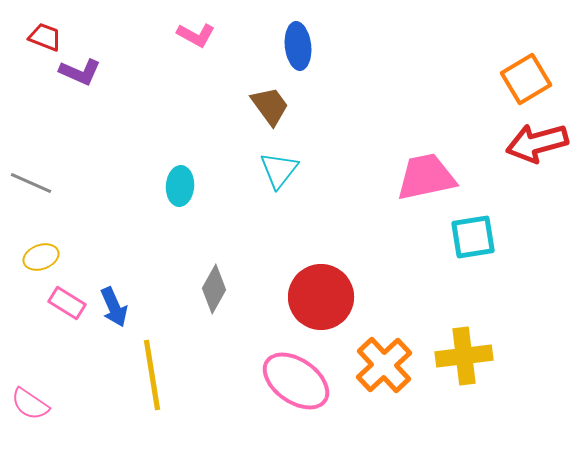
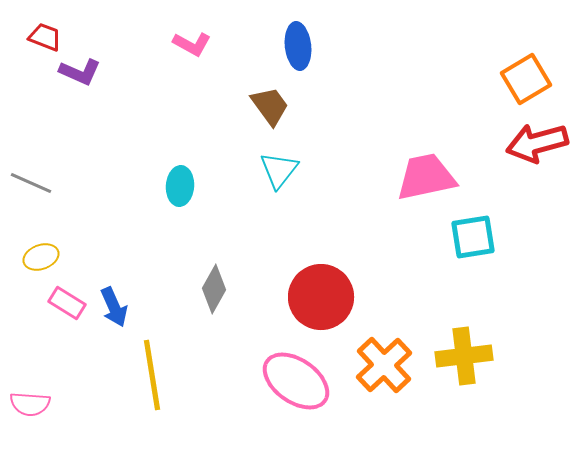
pink L-shape: moved 4 px left, 9 px down
pink semicircle: rotated 30 degrees counterclockwise
